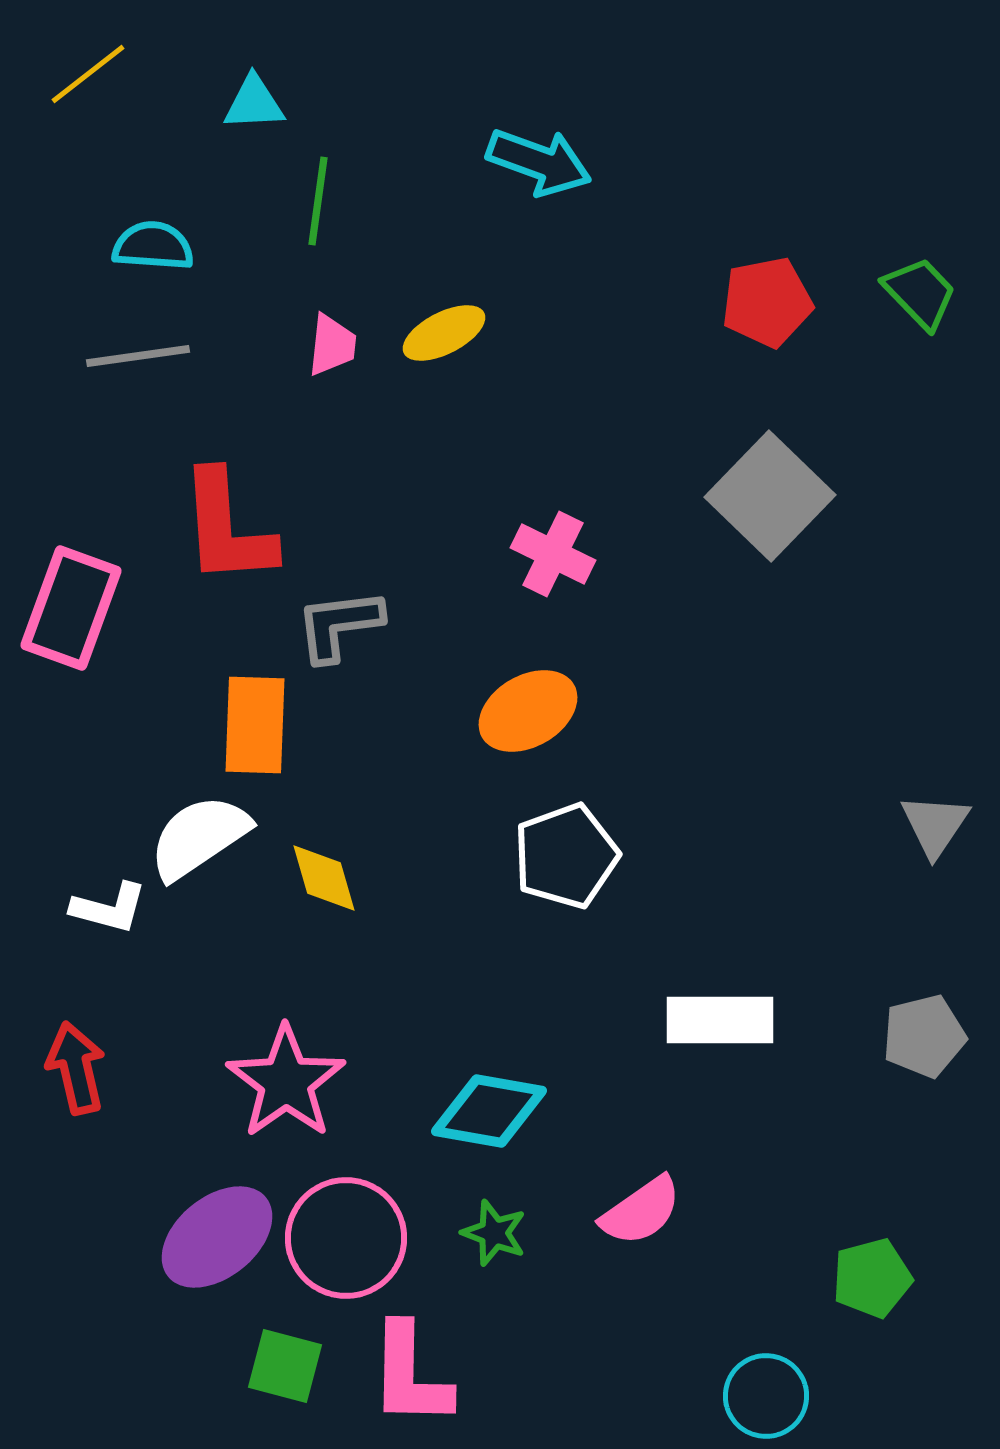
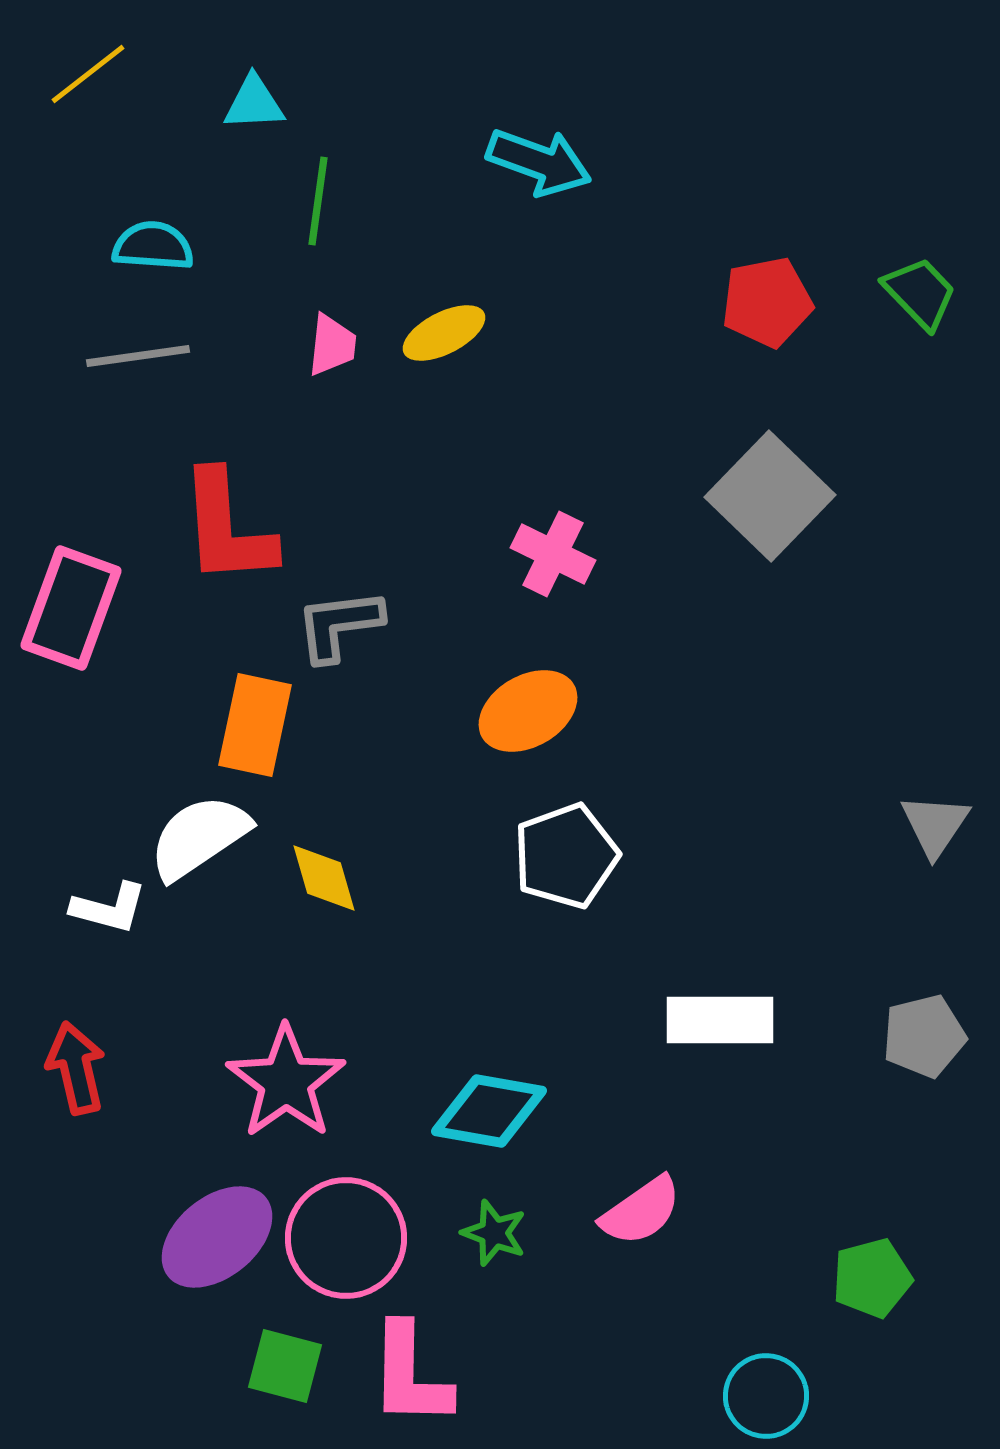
orange rectangle: rotated 10 degrees clockwise
